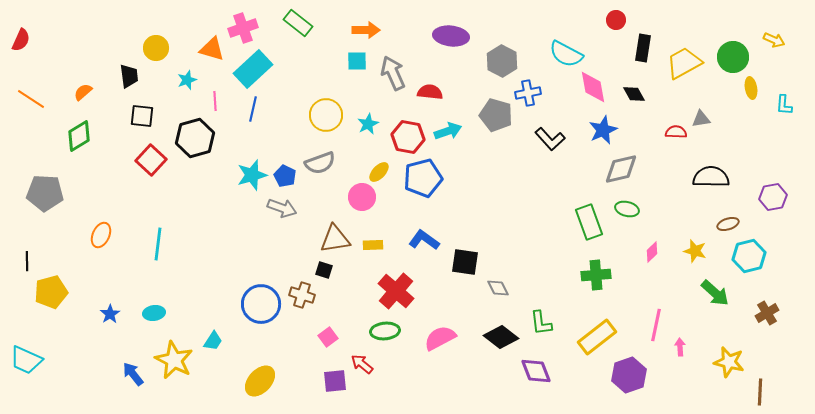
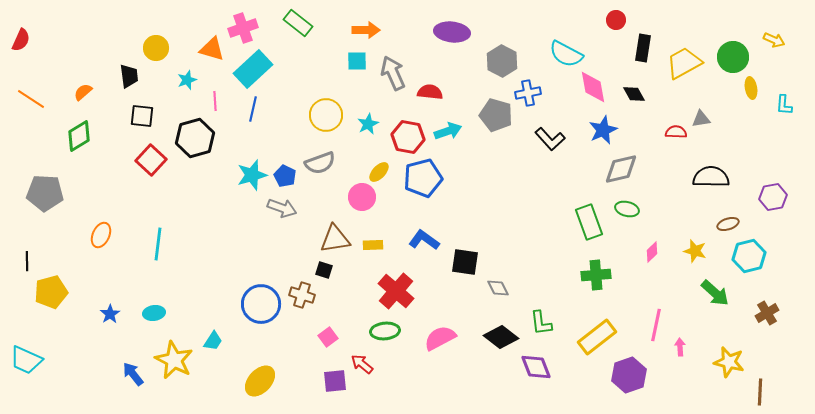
purple ellipse at (451, 36): moved 1 px right, 4 px up
purple diamond at (536, 371): moved 4 px up
